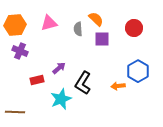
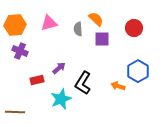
orange arrow: rotated 24 degrees clockwise
